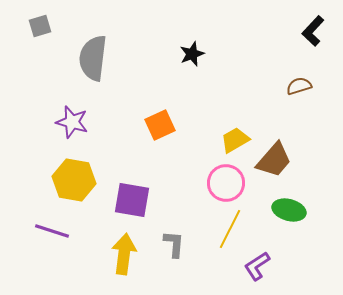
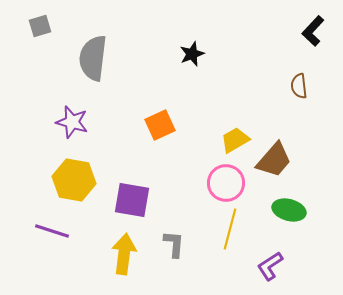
brown semicircle: rotated 80 degrees counterclockwise
yellow line: rotated 12 degrees counterclockwise
purple L-shape: moved 13 px right
